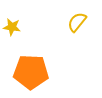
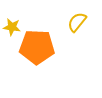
orange pentagon: moved 6 px right, 25 px up
